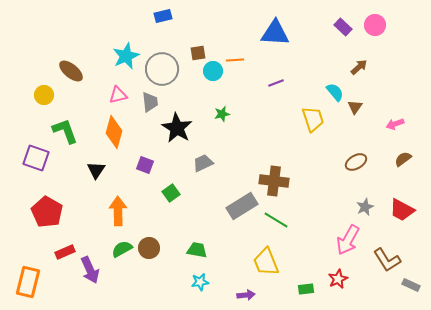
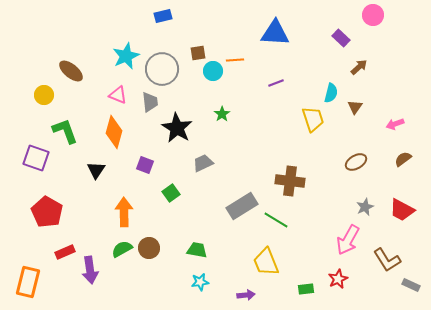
pink circle at (375, 25): moved 2 px left, 10 px up
purple rectangle at (343, 27): moved 2 px left, 11 px down
cyan semicircle at (335, 92): moved 4 px left, 1 px down; rotated 54 degrees clockwise
pink triangle at (118, 95): rotated 36 degrees clockwise
green star at (222, 114): rotated 21 degrees counterclockwise
brown cross at (274, 181): moved 16 px right
orange arrow at (118, 211): moved 6 px right, 1 px down
purple arrow at (90, 270): rotated 16 degrees clockwise
